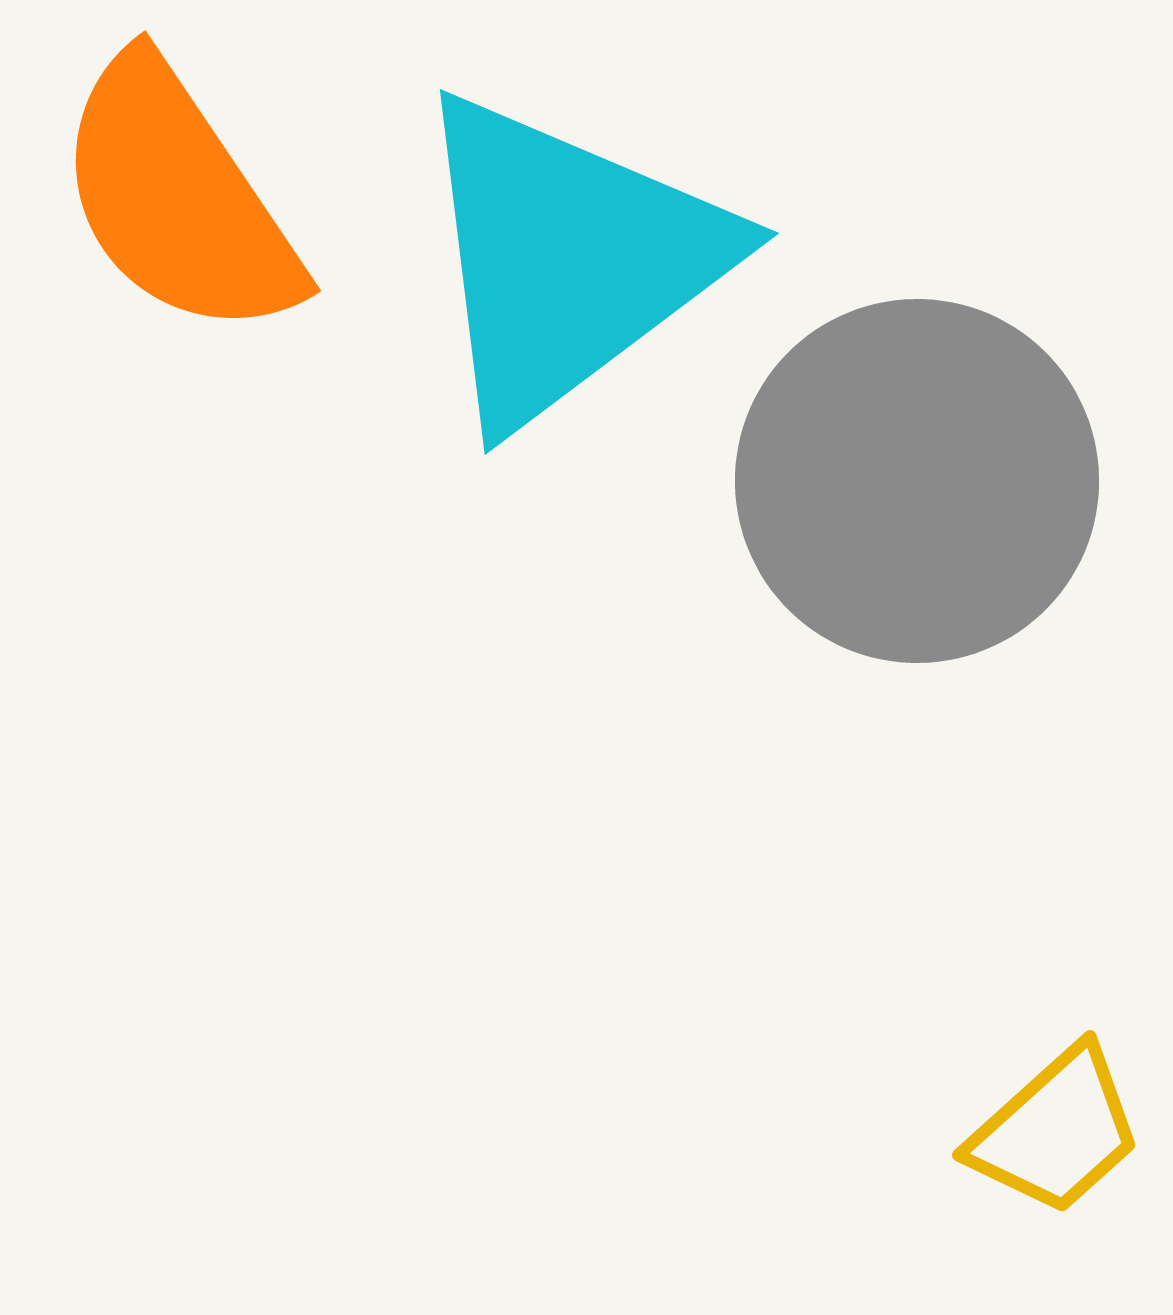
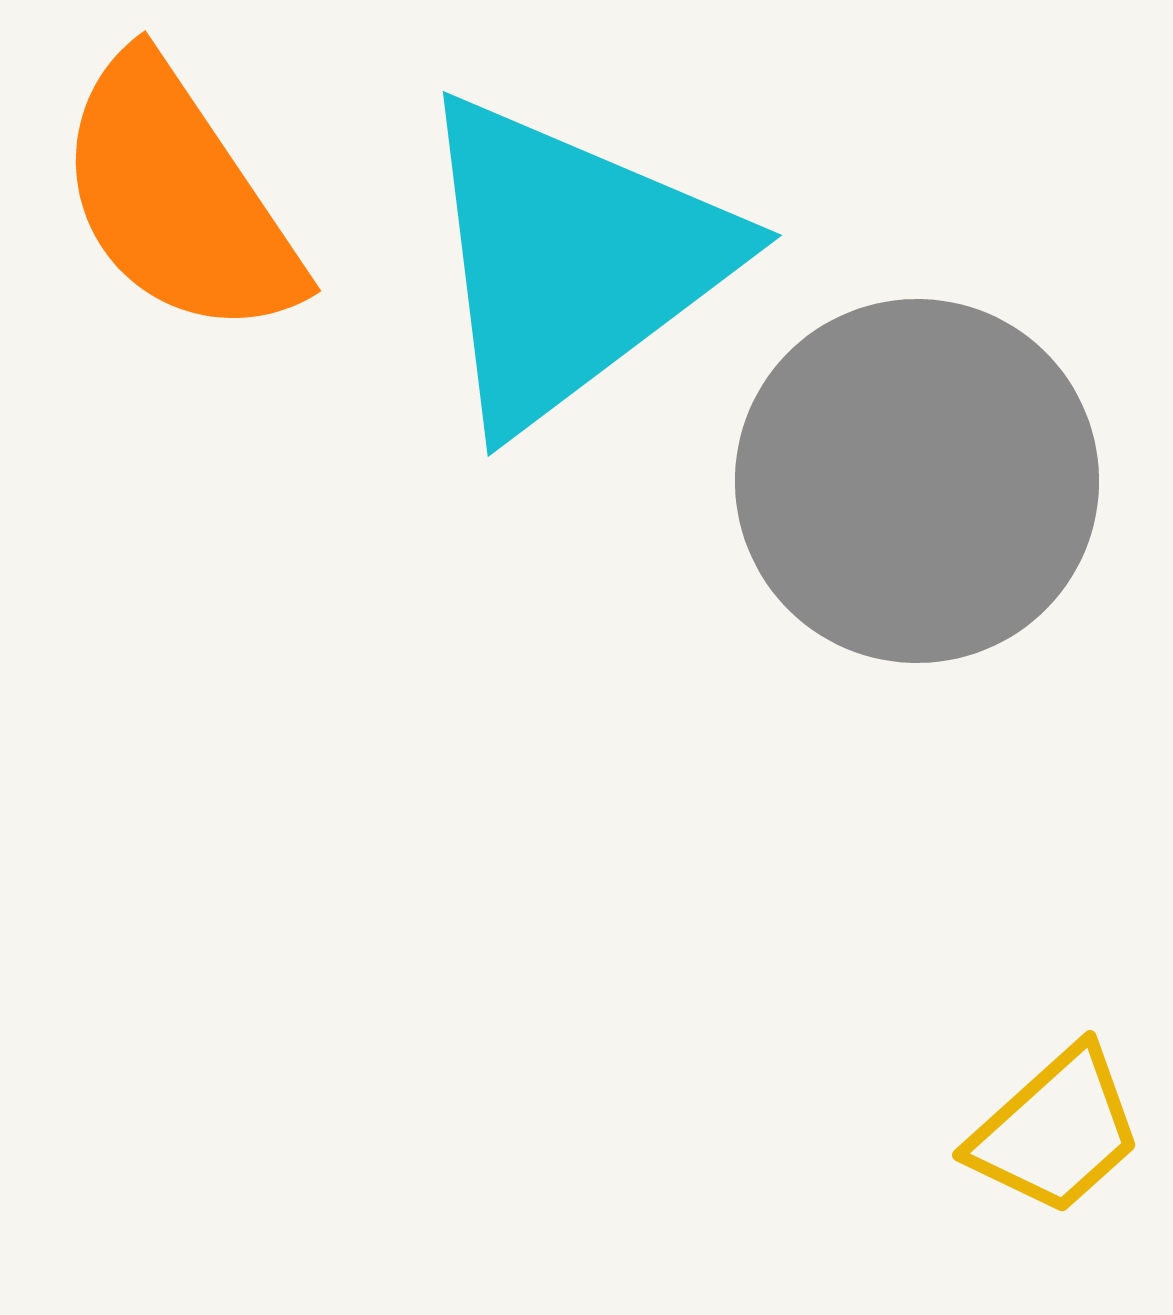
cyan triangle: moved 3 px right, 2 px down
